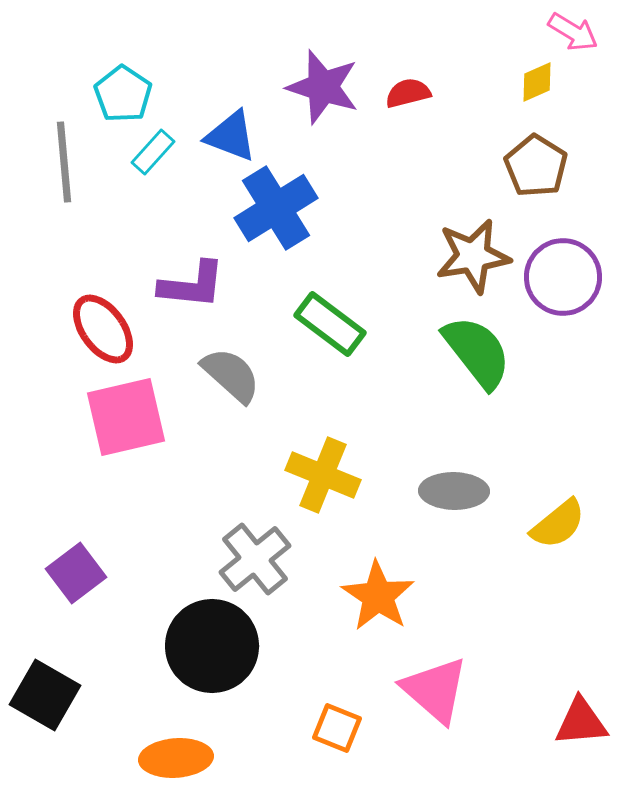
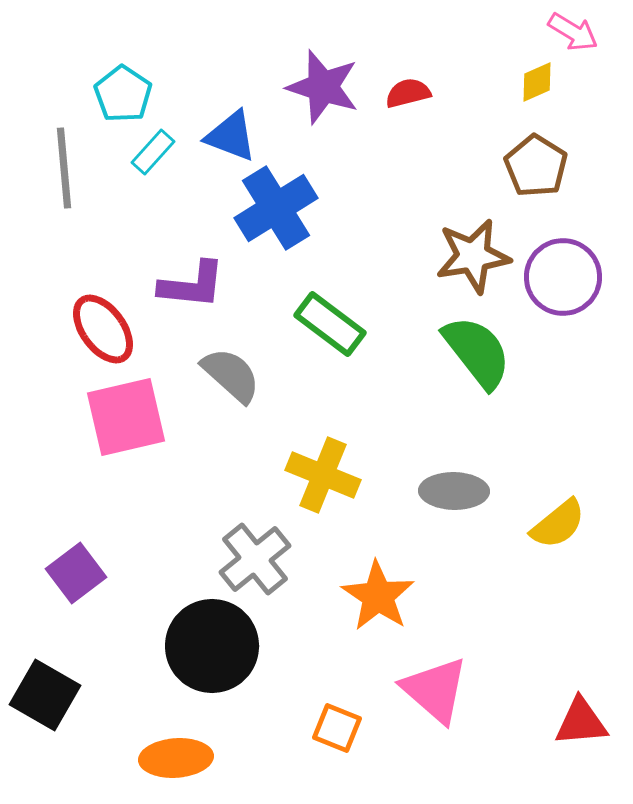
gray line: moved 6 px down
